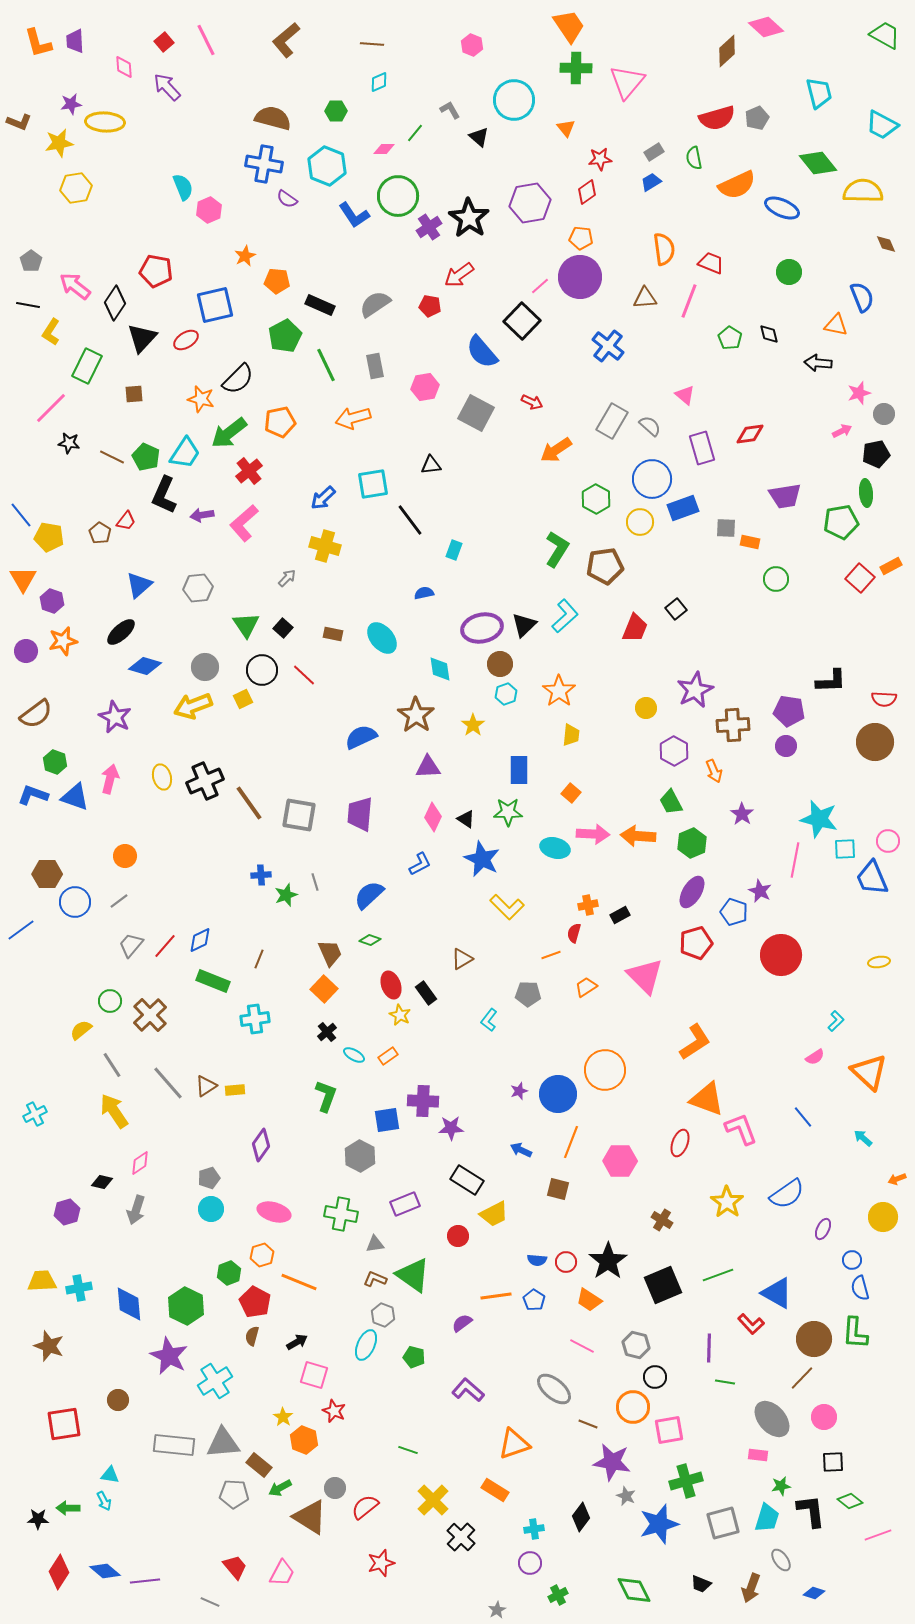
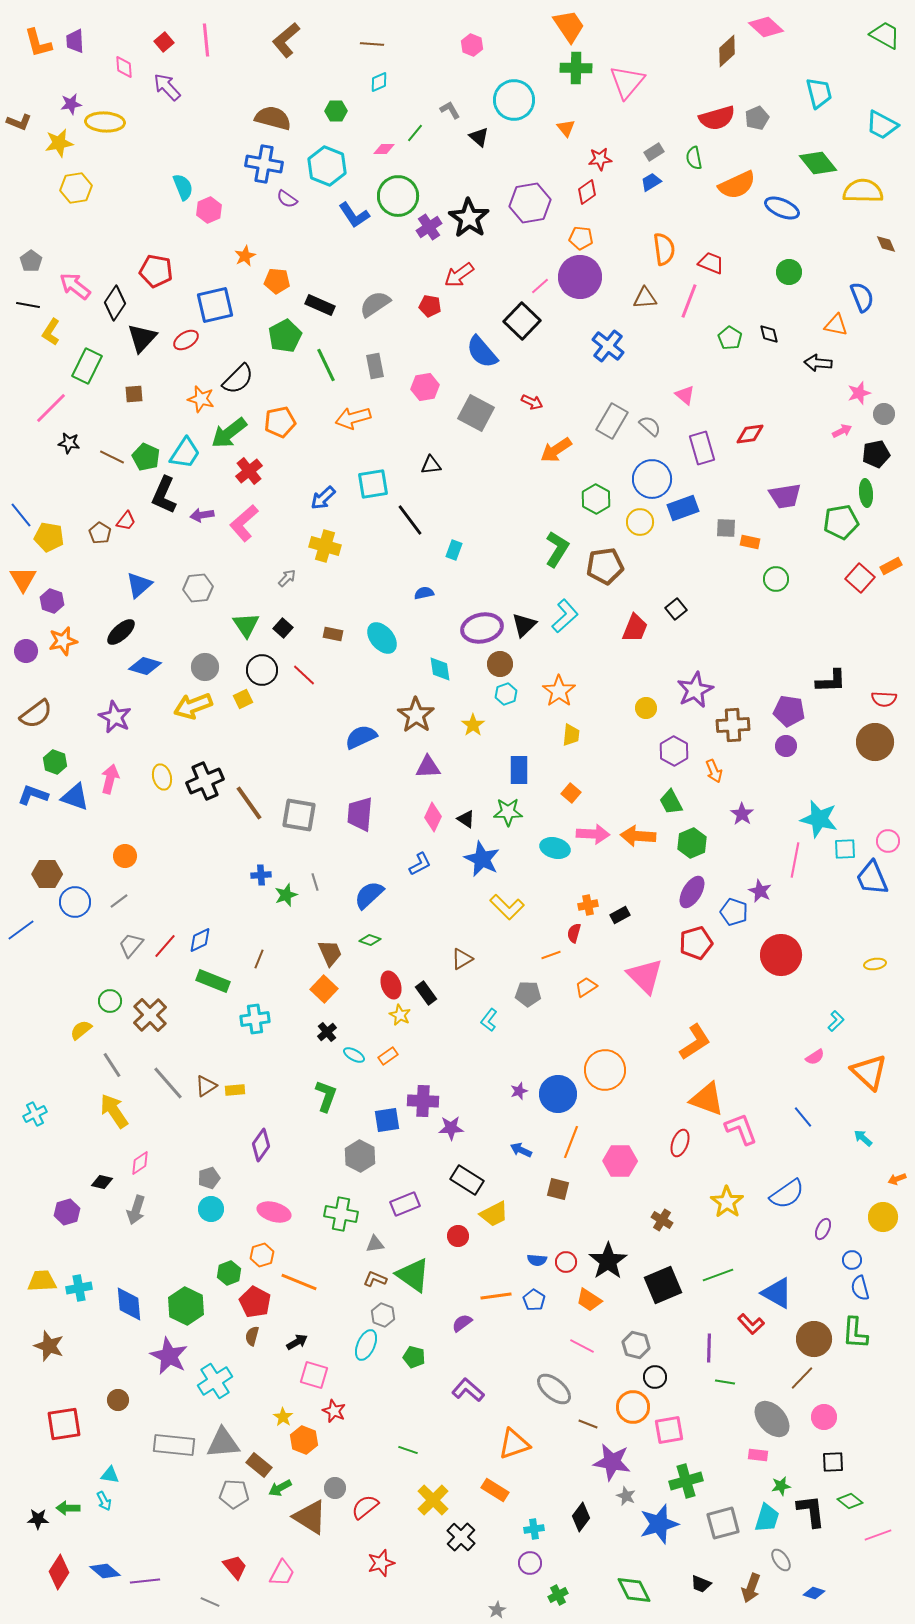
pink line at (206, 40): rotated 20 degrees clockwise
yellow ellipse at (879, 962): moved 4 px left, 2 px down
